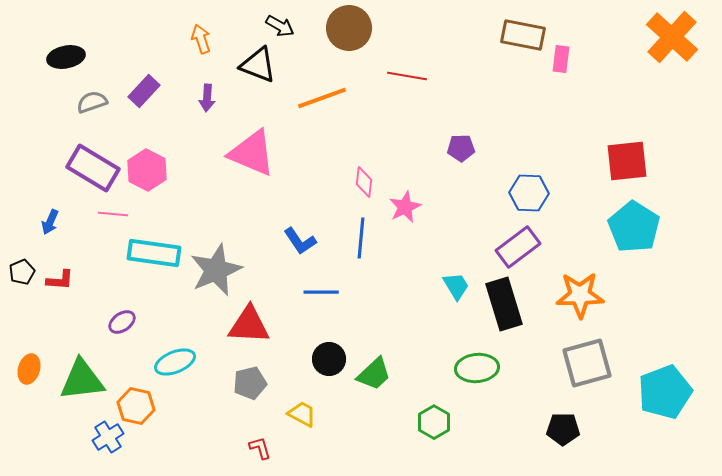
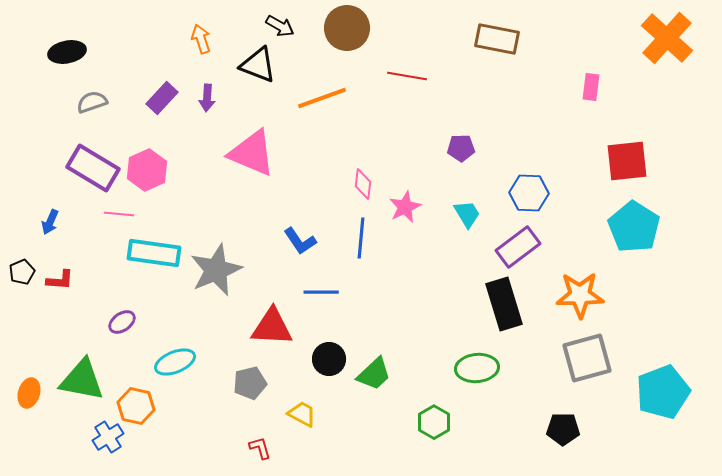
brown circle at (349, 28): moved 2 px left
brown rectangle at (523, 35): moved 26 px left, 4 px down
orange cross at (672, 37): moved 5 px left, 1 px down
black ellipse at (66, 57): moved 1 px right, 5 px up
pink rectangle at (561, 59): moved 30 px right, 28 px down
purple rectangle at (144, 91): moved 18 px right, 7 px down
pink hexagon at (147, 170): rotated 9 degrees clockwise
pink diamond at (364, 182): moved 1 px left, 2 px down
pink line at (113, 214): moved 6 px right
cyan trapezoid at (456, 286): moved 11 px right, 72 px up
red triangle at (249, 325): moved 23 px right, 2 px down
gray square at (587, 363): moved 5 px up
orange ellipse at (29, 369): moved 24 px down
green triangle at (82, 380): rotated 18 degrees clockwise
cyan pentagon at (665, 392): moved 2 px left
